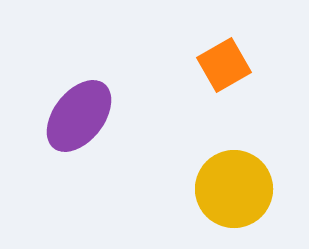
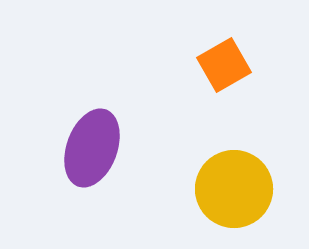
purple ellipse: moved 13 px right, 32 px down; rotated 18 degrees counterclockwise
